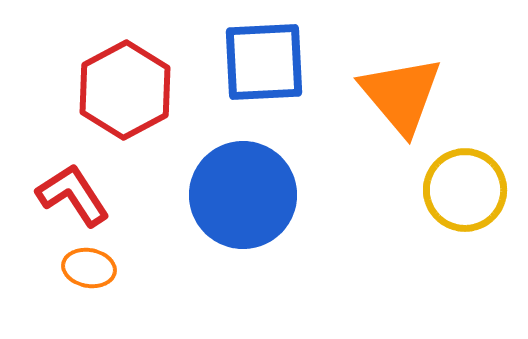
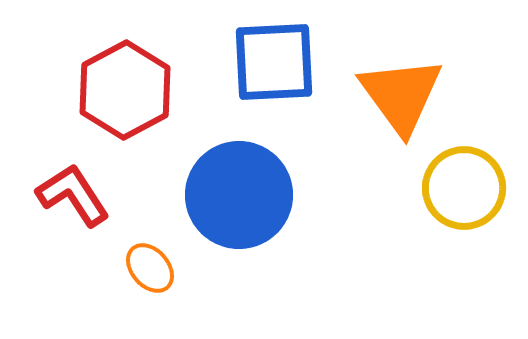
blue square: moved 10 px right
orange triangle: rotated 4 degrees clockwise
yellow circle: moved 1 px left, 2 px up
blue circle: moved 4 px left
orange ellipse: moved 61 px right; rotated 39 degrees clockwise
